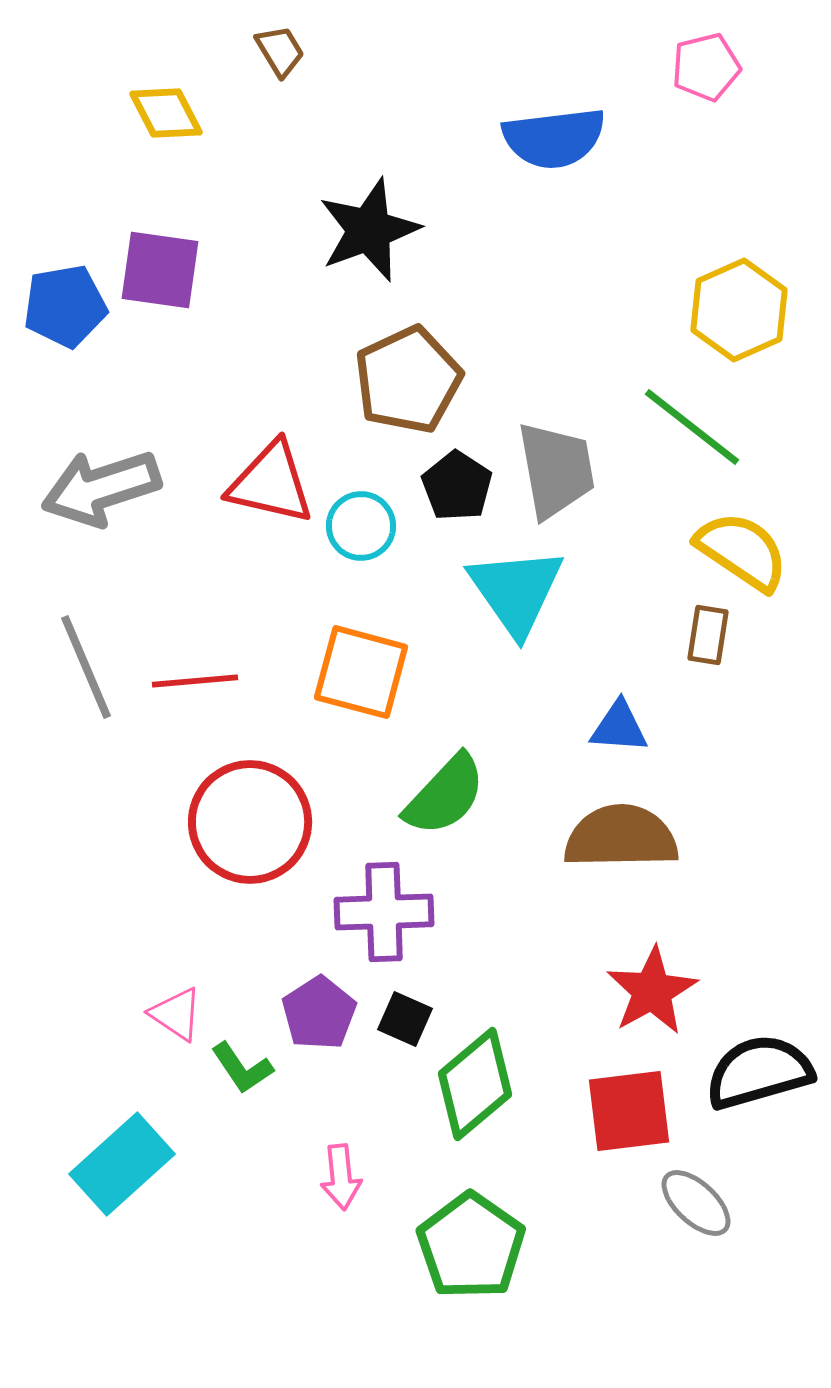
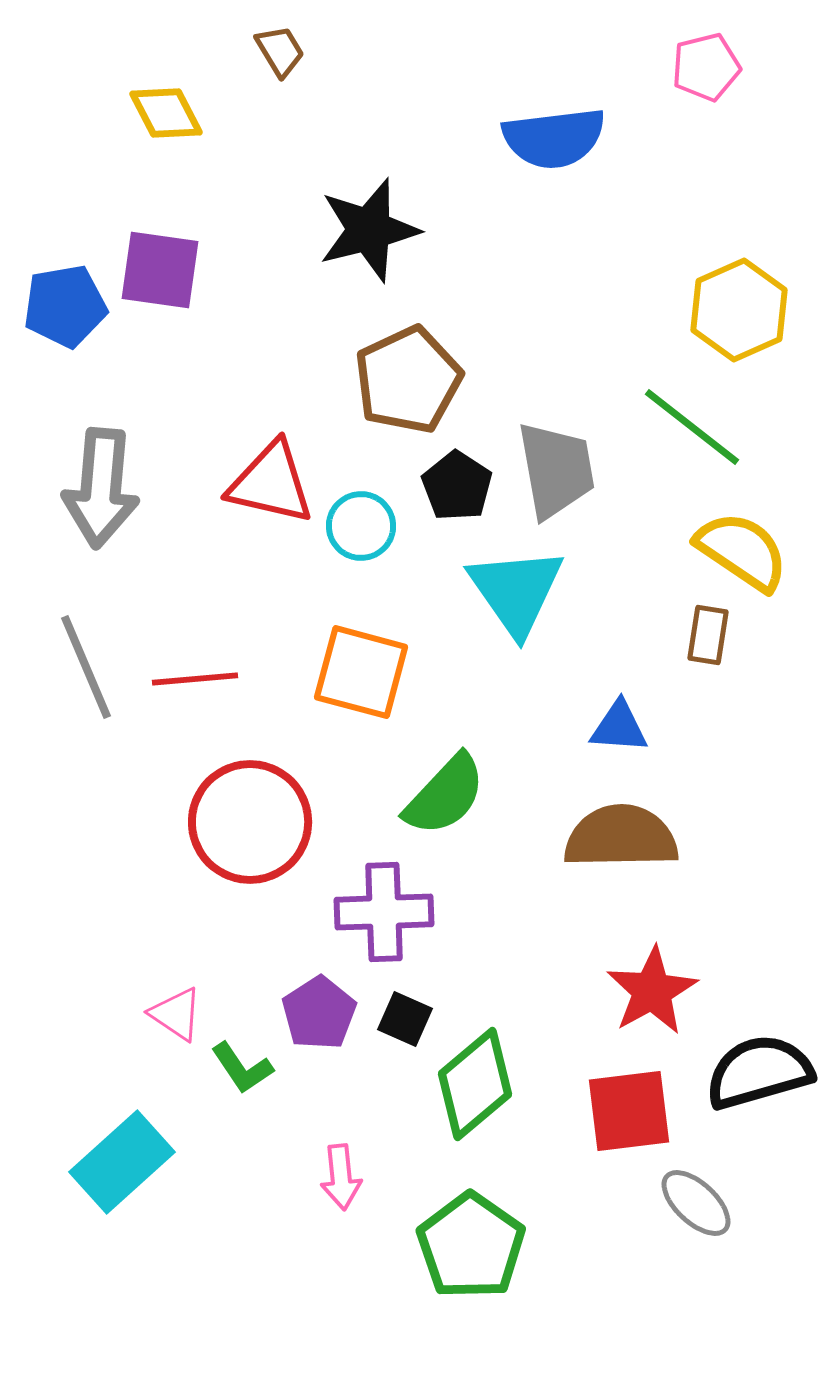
black star: rotated 6 degrees clockwise
gray arrow: rotated 67 degrees counterclockwise
red line: moved 2 px up
cyan rectangle: moved 2 px up
